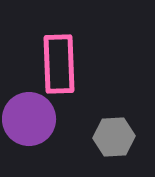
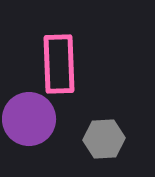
gray hexagon: moved 10 px left, 2 px down
